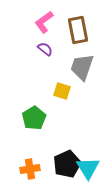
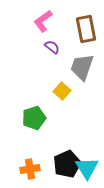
pink L-shape: moved 1 px left, 1 px up
brown rectangle: moved 8 px right, 1 px up
purple semicircle: moved 7 px right, 2 px up
yellow square: rotated 24 degrees clockwise
green pentagon: rotated 15 degrees clockwise
cyan triangle: moved 1 px left
